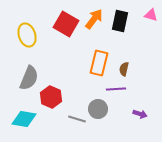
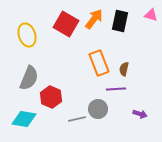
orange rectangle: rotated 35 degrees counterclockwise
gray line: rotated 30 degrees counterclockwise
